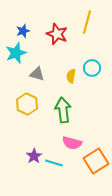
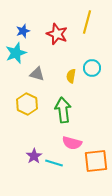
orange square: rotated 25 degrees clockwise
